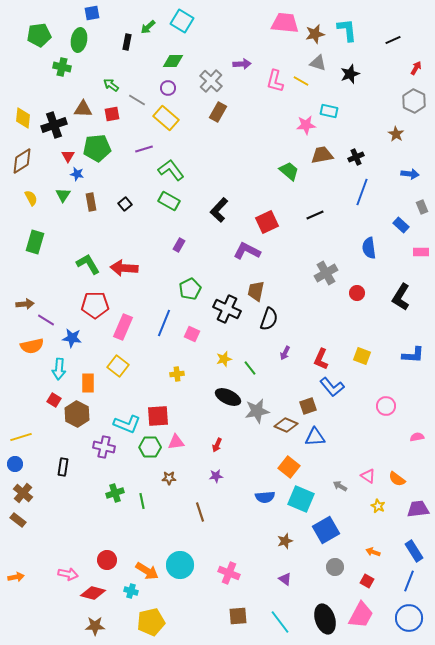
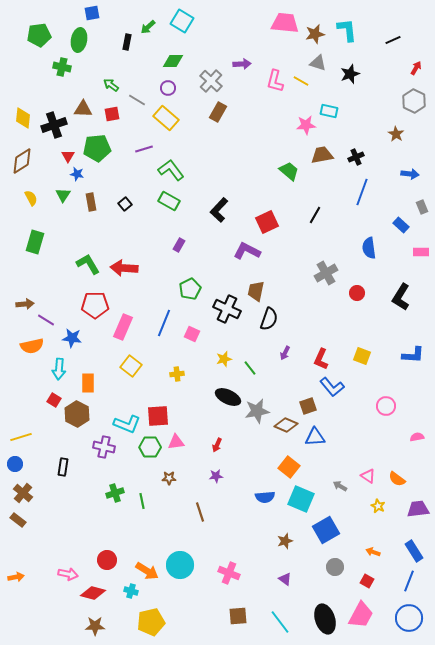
black line at (315, 215): rotated 36 degrees counterclockwise
yellow square at (118, 366): moved 13 px right
